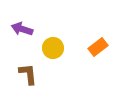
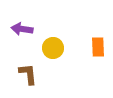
purple arrow: rotated 10 degrees counterclockwise
orange rectangle: rotated 54 degrees counterclockwise
